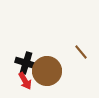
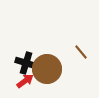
brown circle: moved 2 px up
red arrow: rotated 96 degrees counterclockwise
